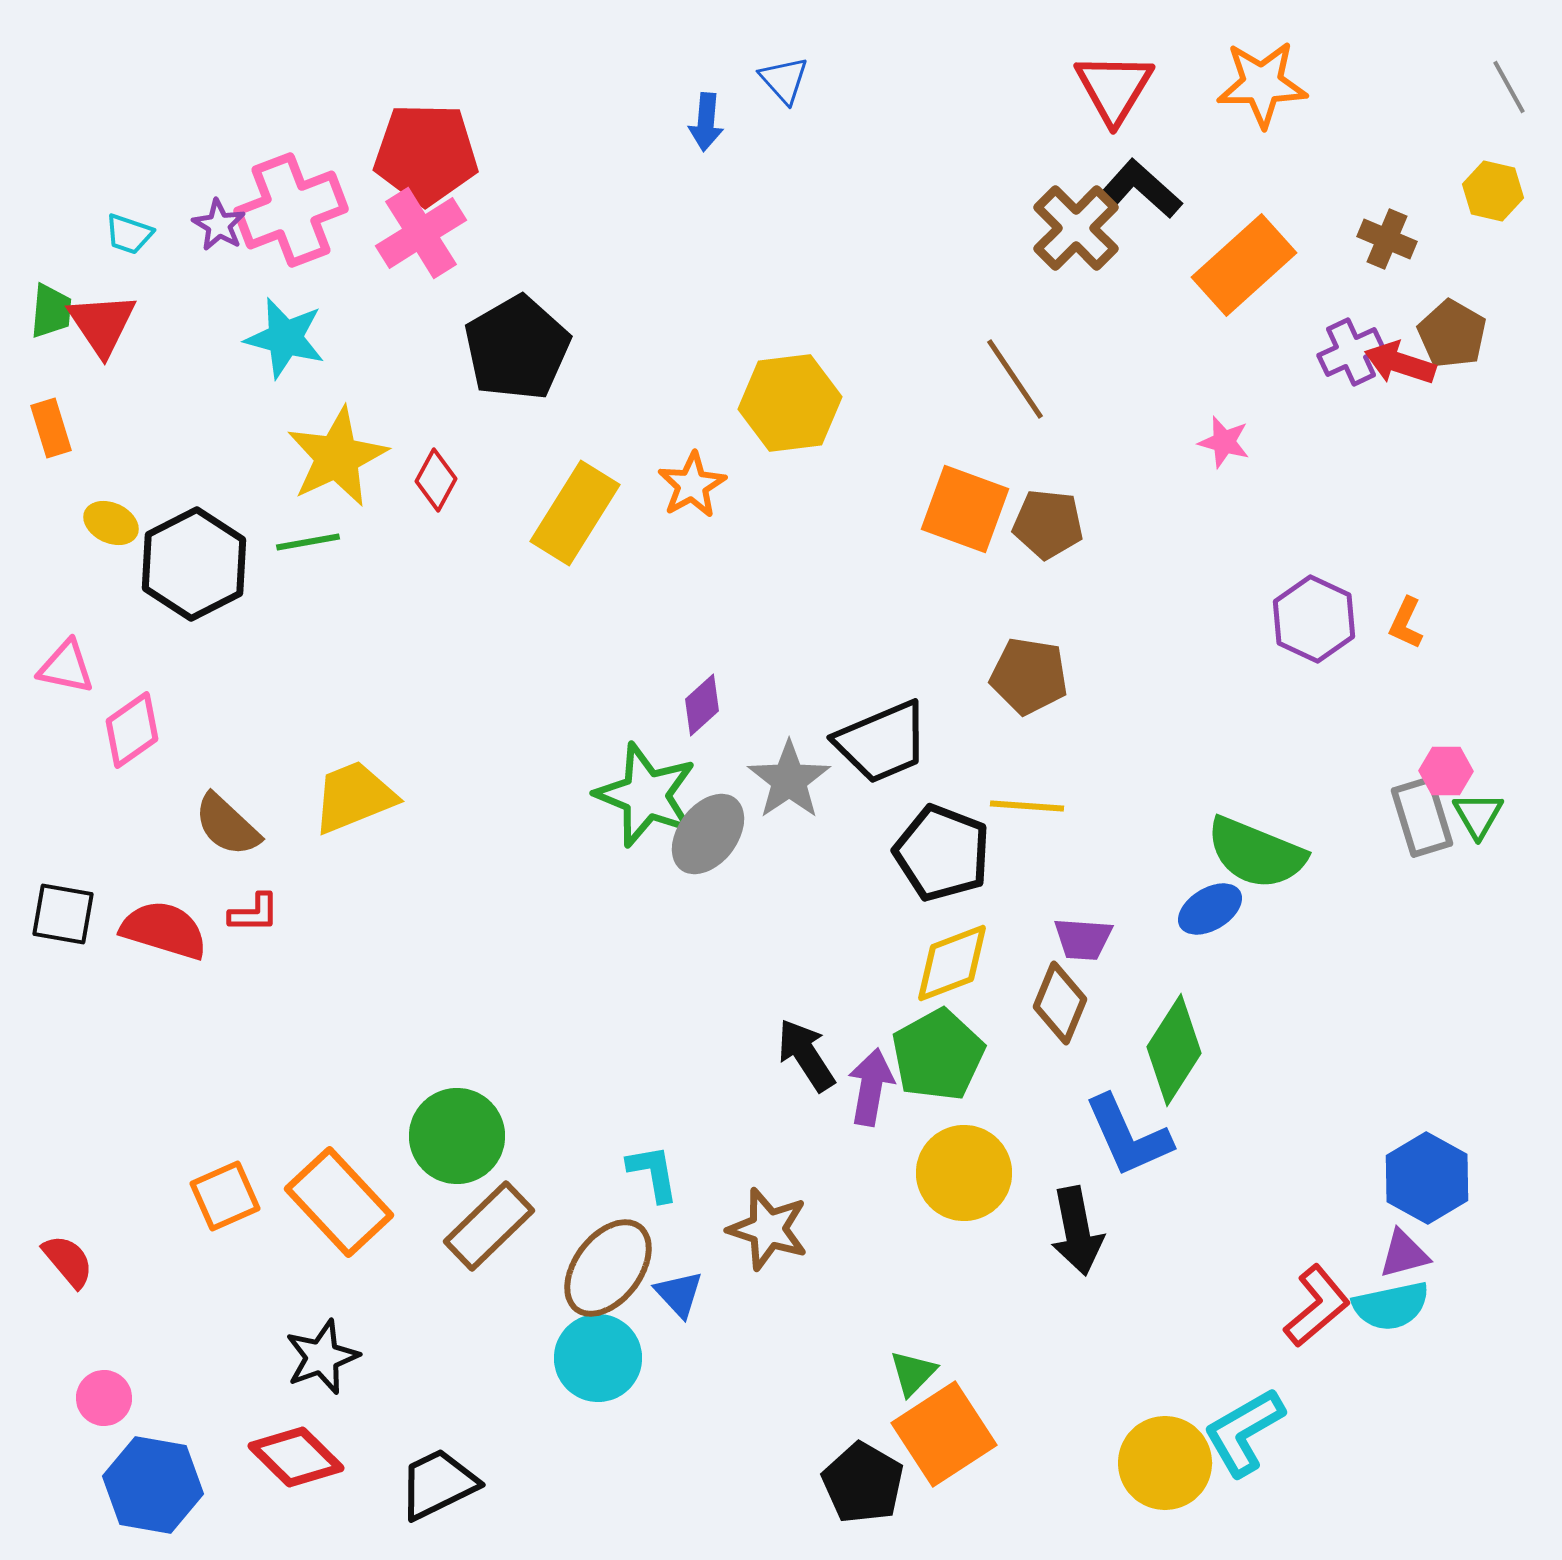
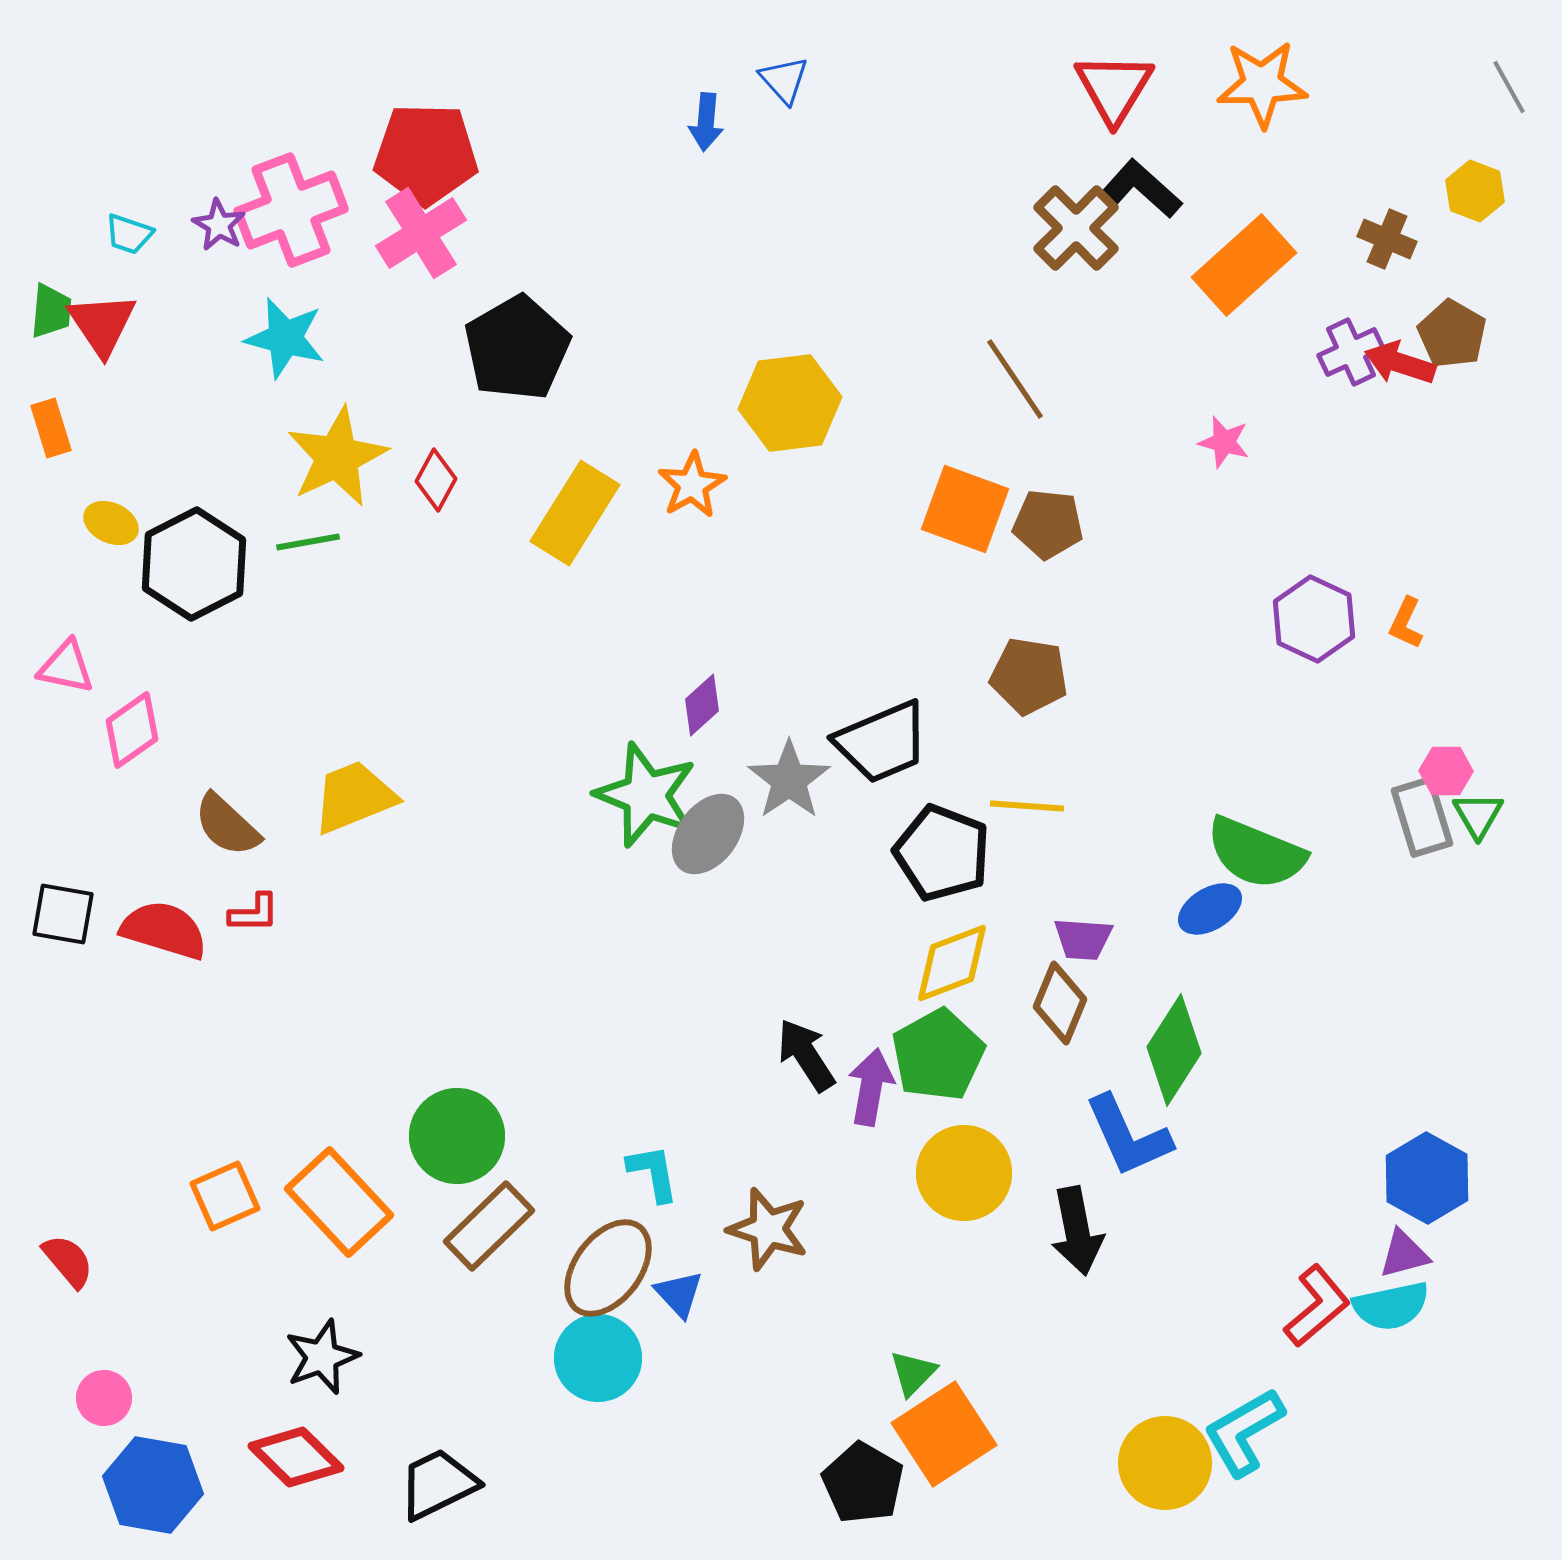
yellow hexagon at (1493, 191): moved 18 px left; rotated 8 degrees clockwise
